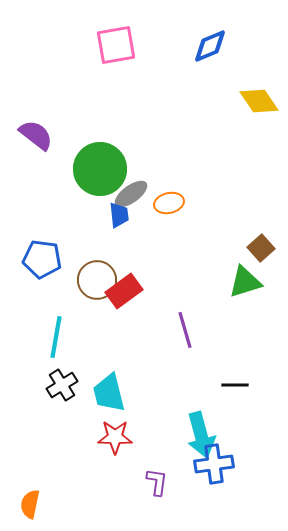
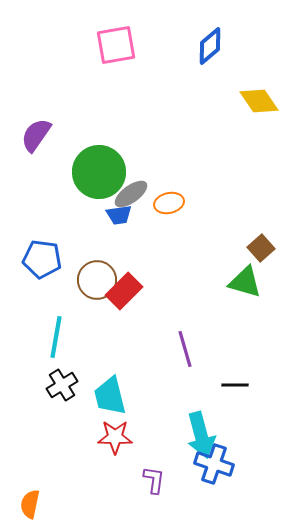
blue diamond: rotated 18 degrees counterclockwise
purple semicircle: rotated 93 degrees counterclockwise
green circle: moved 1 px left, 3 px down
blue trapezoid: rotated 88 degrees clockwise
green triangle: rotated 33 degrees clockwise
red rectangle: rotated 9 degrees counterclockwise
purple line: moved 19 px down
cyan trapezoid: moved 1 px right, 3 px down
blue cross: rotated 27 degrees clockwise
purple L-shape: moved 3 px left, 2 px up
